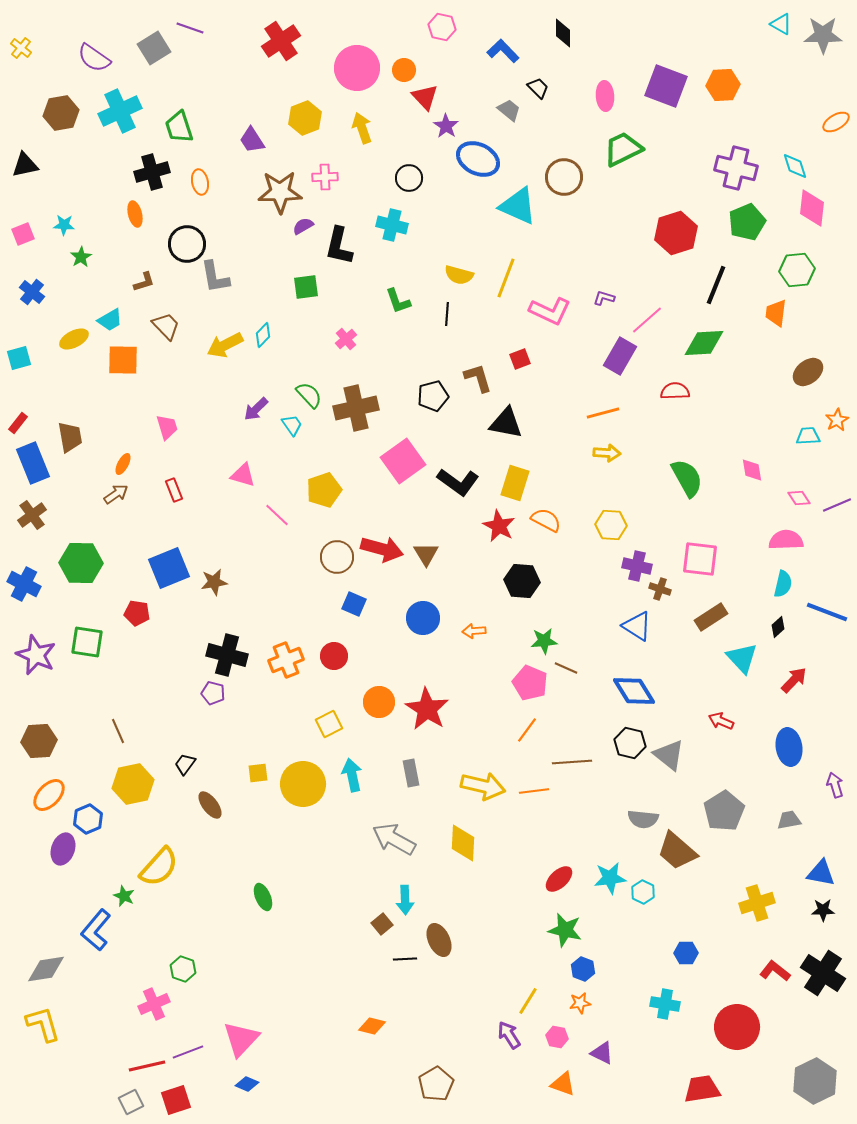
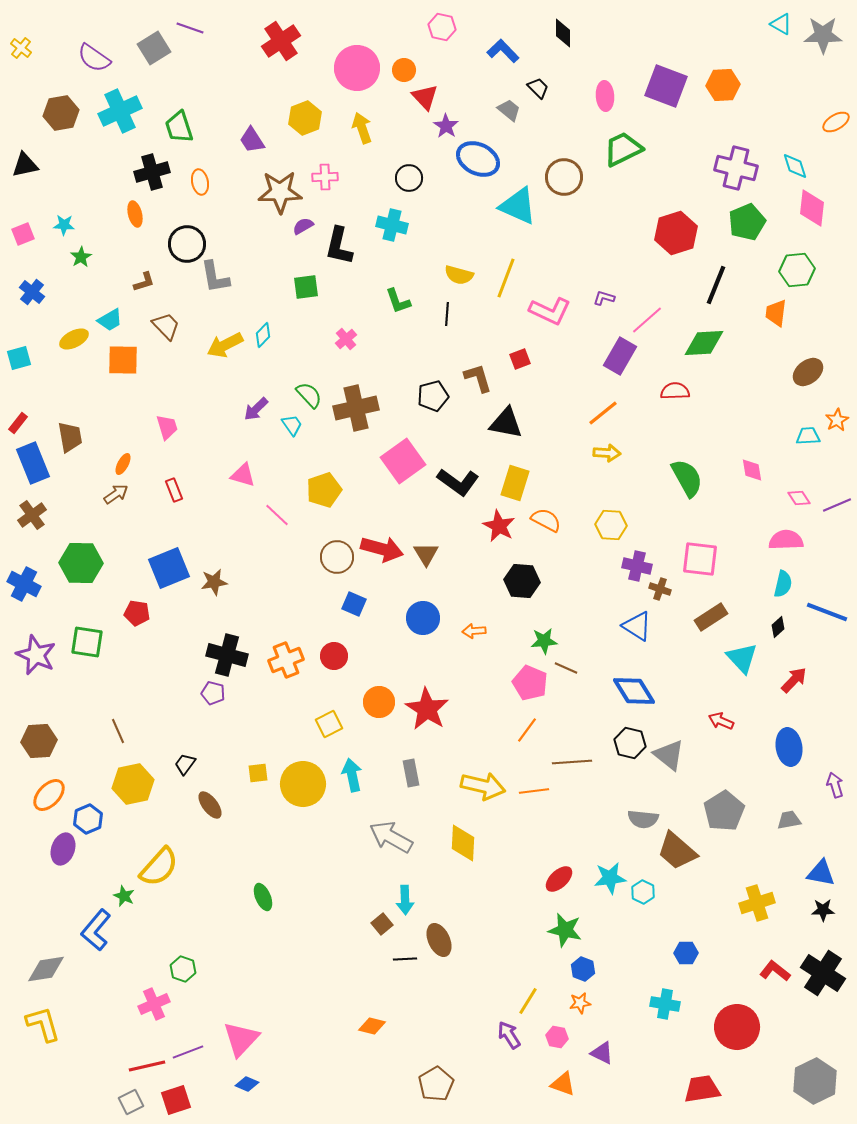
orange line at (603, 413): rotated 24 degrees counterclockwise
gray arrow at (394, 839): moved 3 px left, 2 px up
